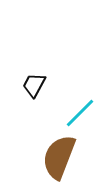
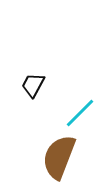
black trapezoid: moved 1 px left
